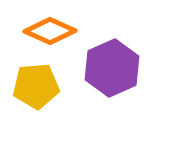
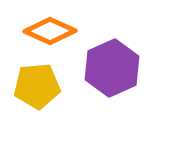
yellow pentagon: moved 1 px right
